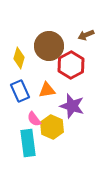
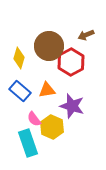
red hexagon: moved 3 px up
blue rectangle: rotated 25 degrees counterclockwise
cyan rectangle: rotated 12 degrees counterclockwise
